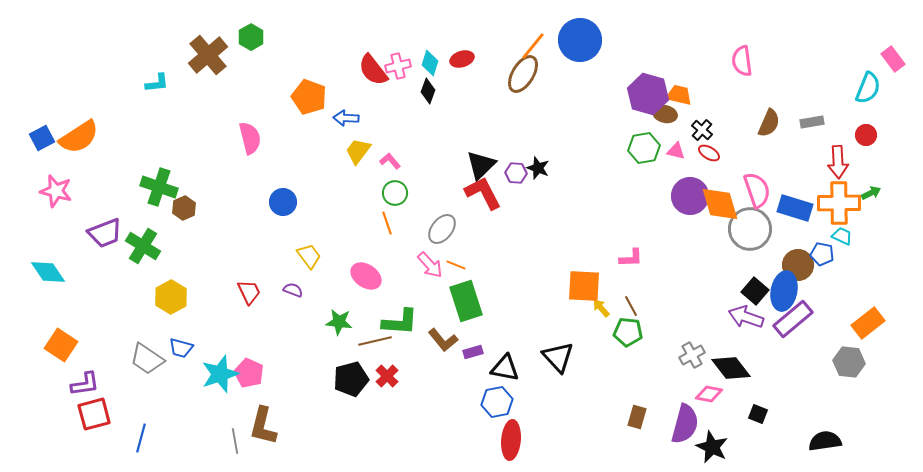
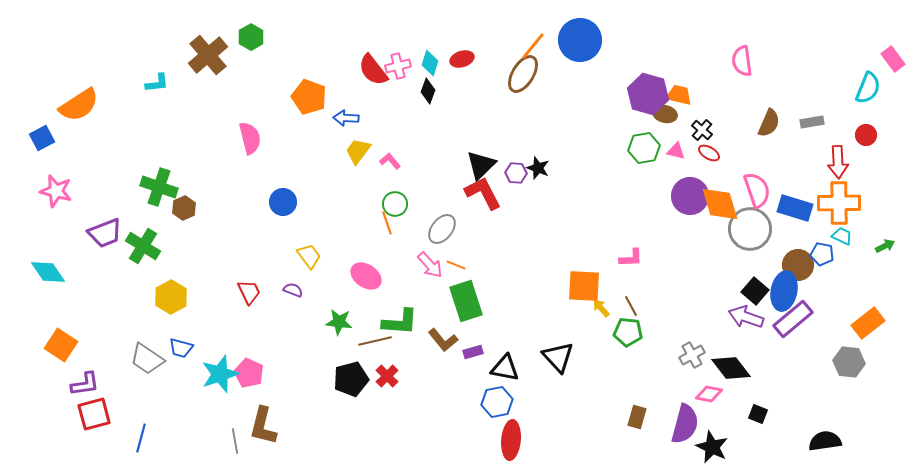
orange semicircle at (79, 137): moved 32 px up
green circle at (395, 193): moved 11 px down
green arrow at (871, 193): moved 14 px right, 53 px down
